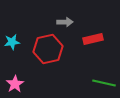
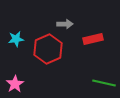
gray arrow: moved 2 px down
cyan star: moved 4 px right, 3 px up
red hexagon: rotated 12 degrees counterclockwise
